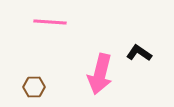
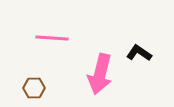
pink line: moved 2 px right, 16 px down
brown hexagon: moved 1 px down
